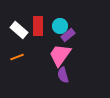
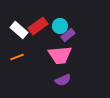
red rectangle: rotated 54 degrees clockwise
pink trapezoid: rotated 130 degrees counterclockwise
purple semicircle: moved 5 px down; rotated 98 degrees counterclockwise
